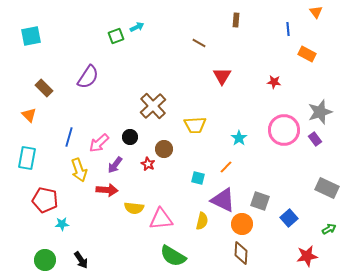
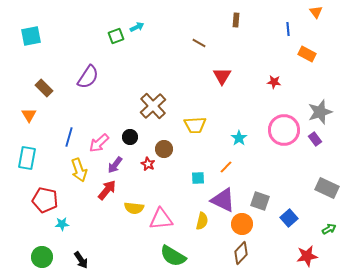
orange triangle at (29, 115): rotated 14 degrees clockwise
cyan square at (198, 178): rotated 16 degrees counterclockwise
red arrow at (107, 190): rotated 55 degrees counterclockwise
brown diamond at (241, 253): rotated 40 degrees clockwise
green circle at (45, 260): moved 3 px left, 3 px up
